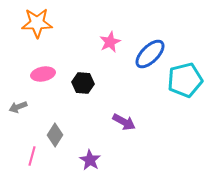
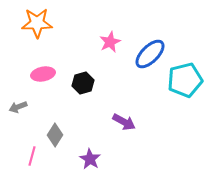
black hexagon: rotated 20 degrees counterclockwise
purple star: moved 1 px up
